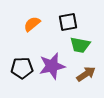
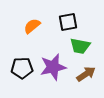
orange semicircle: moved 2 px down
green trapezoid: moved 1 px down
purple star: moved 1 px right, 1 px down
